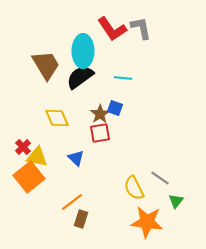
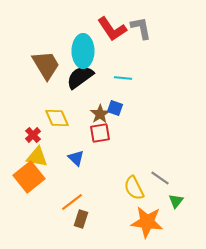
red cross: moved 10 px right, 12 px up
